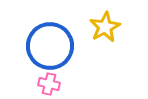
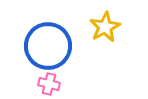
blue circle: moved 2 px left
